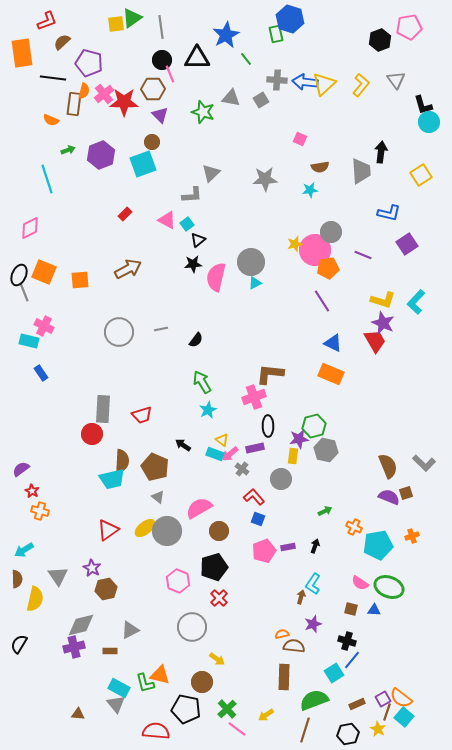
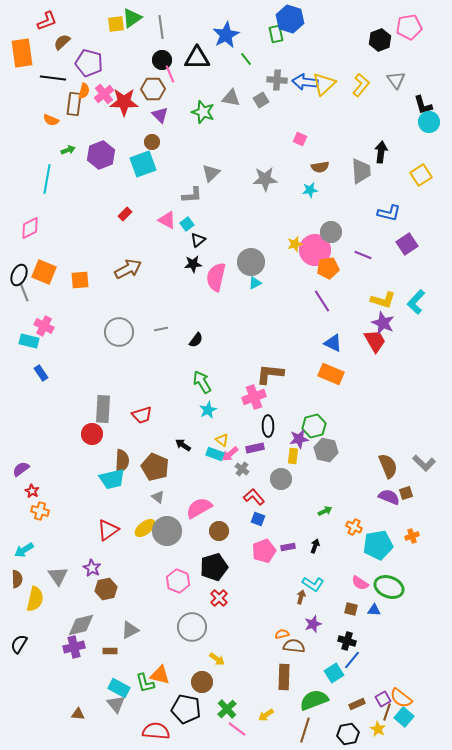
cyan line at (47, 179): rotated 28 degrees clockwise
cyan L-shape at (313, 584): rotated 90 degrees counterclockwise
